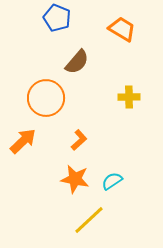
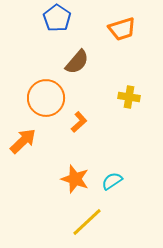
blue pentagon: rotated 12 degrees clockwise
orange trapezoid: rotated 132 degrees clockwise
yellow cross: rotated 10 degrees clockwise
orange L-shape: moved 18 px up
orange star: rotated 8 degrees clockwise
yellow line: moved 2 px left, 2 px down
